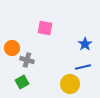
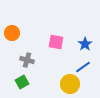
pink square: moved 11 px right, 14 px down
orange circle: moved 15 px up
blue line: rotated 21 degrees counterclockwise
